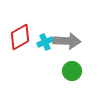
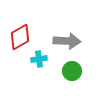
cyan cross: moved 6 px left, 17 px down; rotated 14 degrees clockwise
